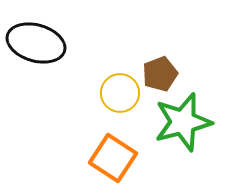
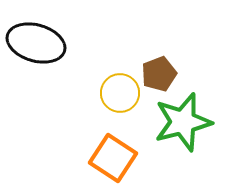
brown pentagon: moved 1 px left
